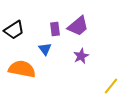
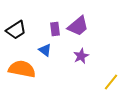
black trapezoid: moved 2 px right
blue triangle: moved 1 px down; rotated 16 degrees counterclockwise
yellow line: moved 4 px up
